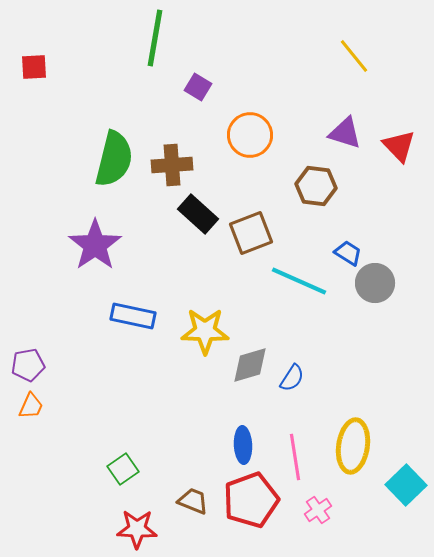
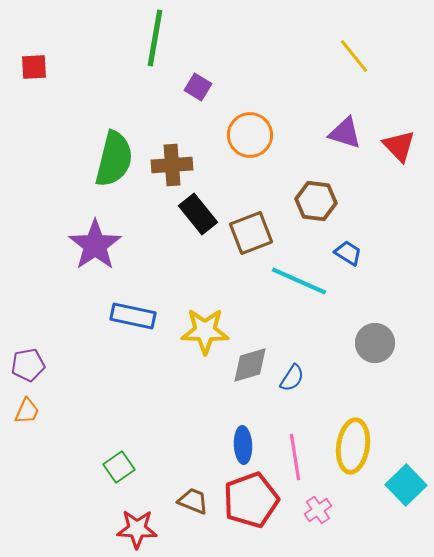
brown hexagon: moved 15 px down
black rectangle: rotated 9 degrees clockwise
gray circle: moved 60 px down
orange trapezoid: moved 4 px left, 5 px down
green square: moved 4 px left, 2 px up
